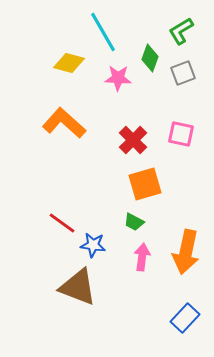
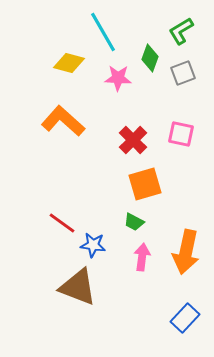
orange L-shape: moved 1 px left, 2 px up
